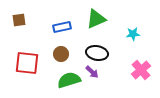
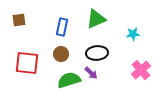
blue rectangle: rotated 66 degrees counterclockwise
black ellipse: rotated 15 degrees counterclockwise
purple arrow: moved 1 px left, 1 px down
